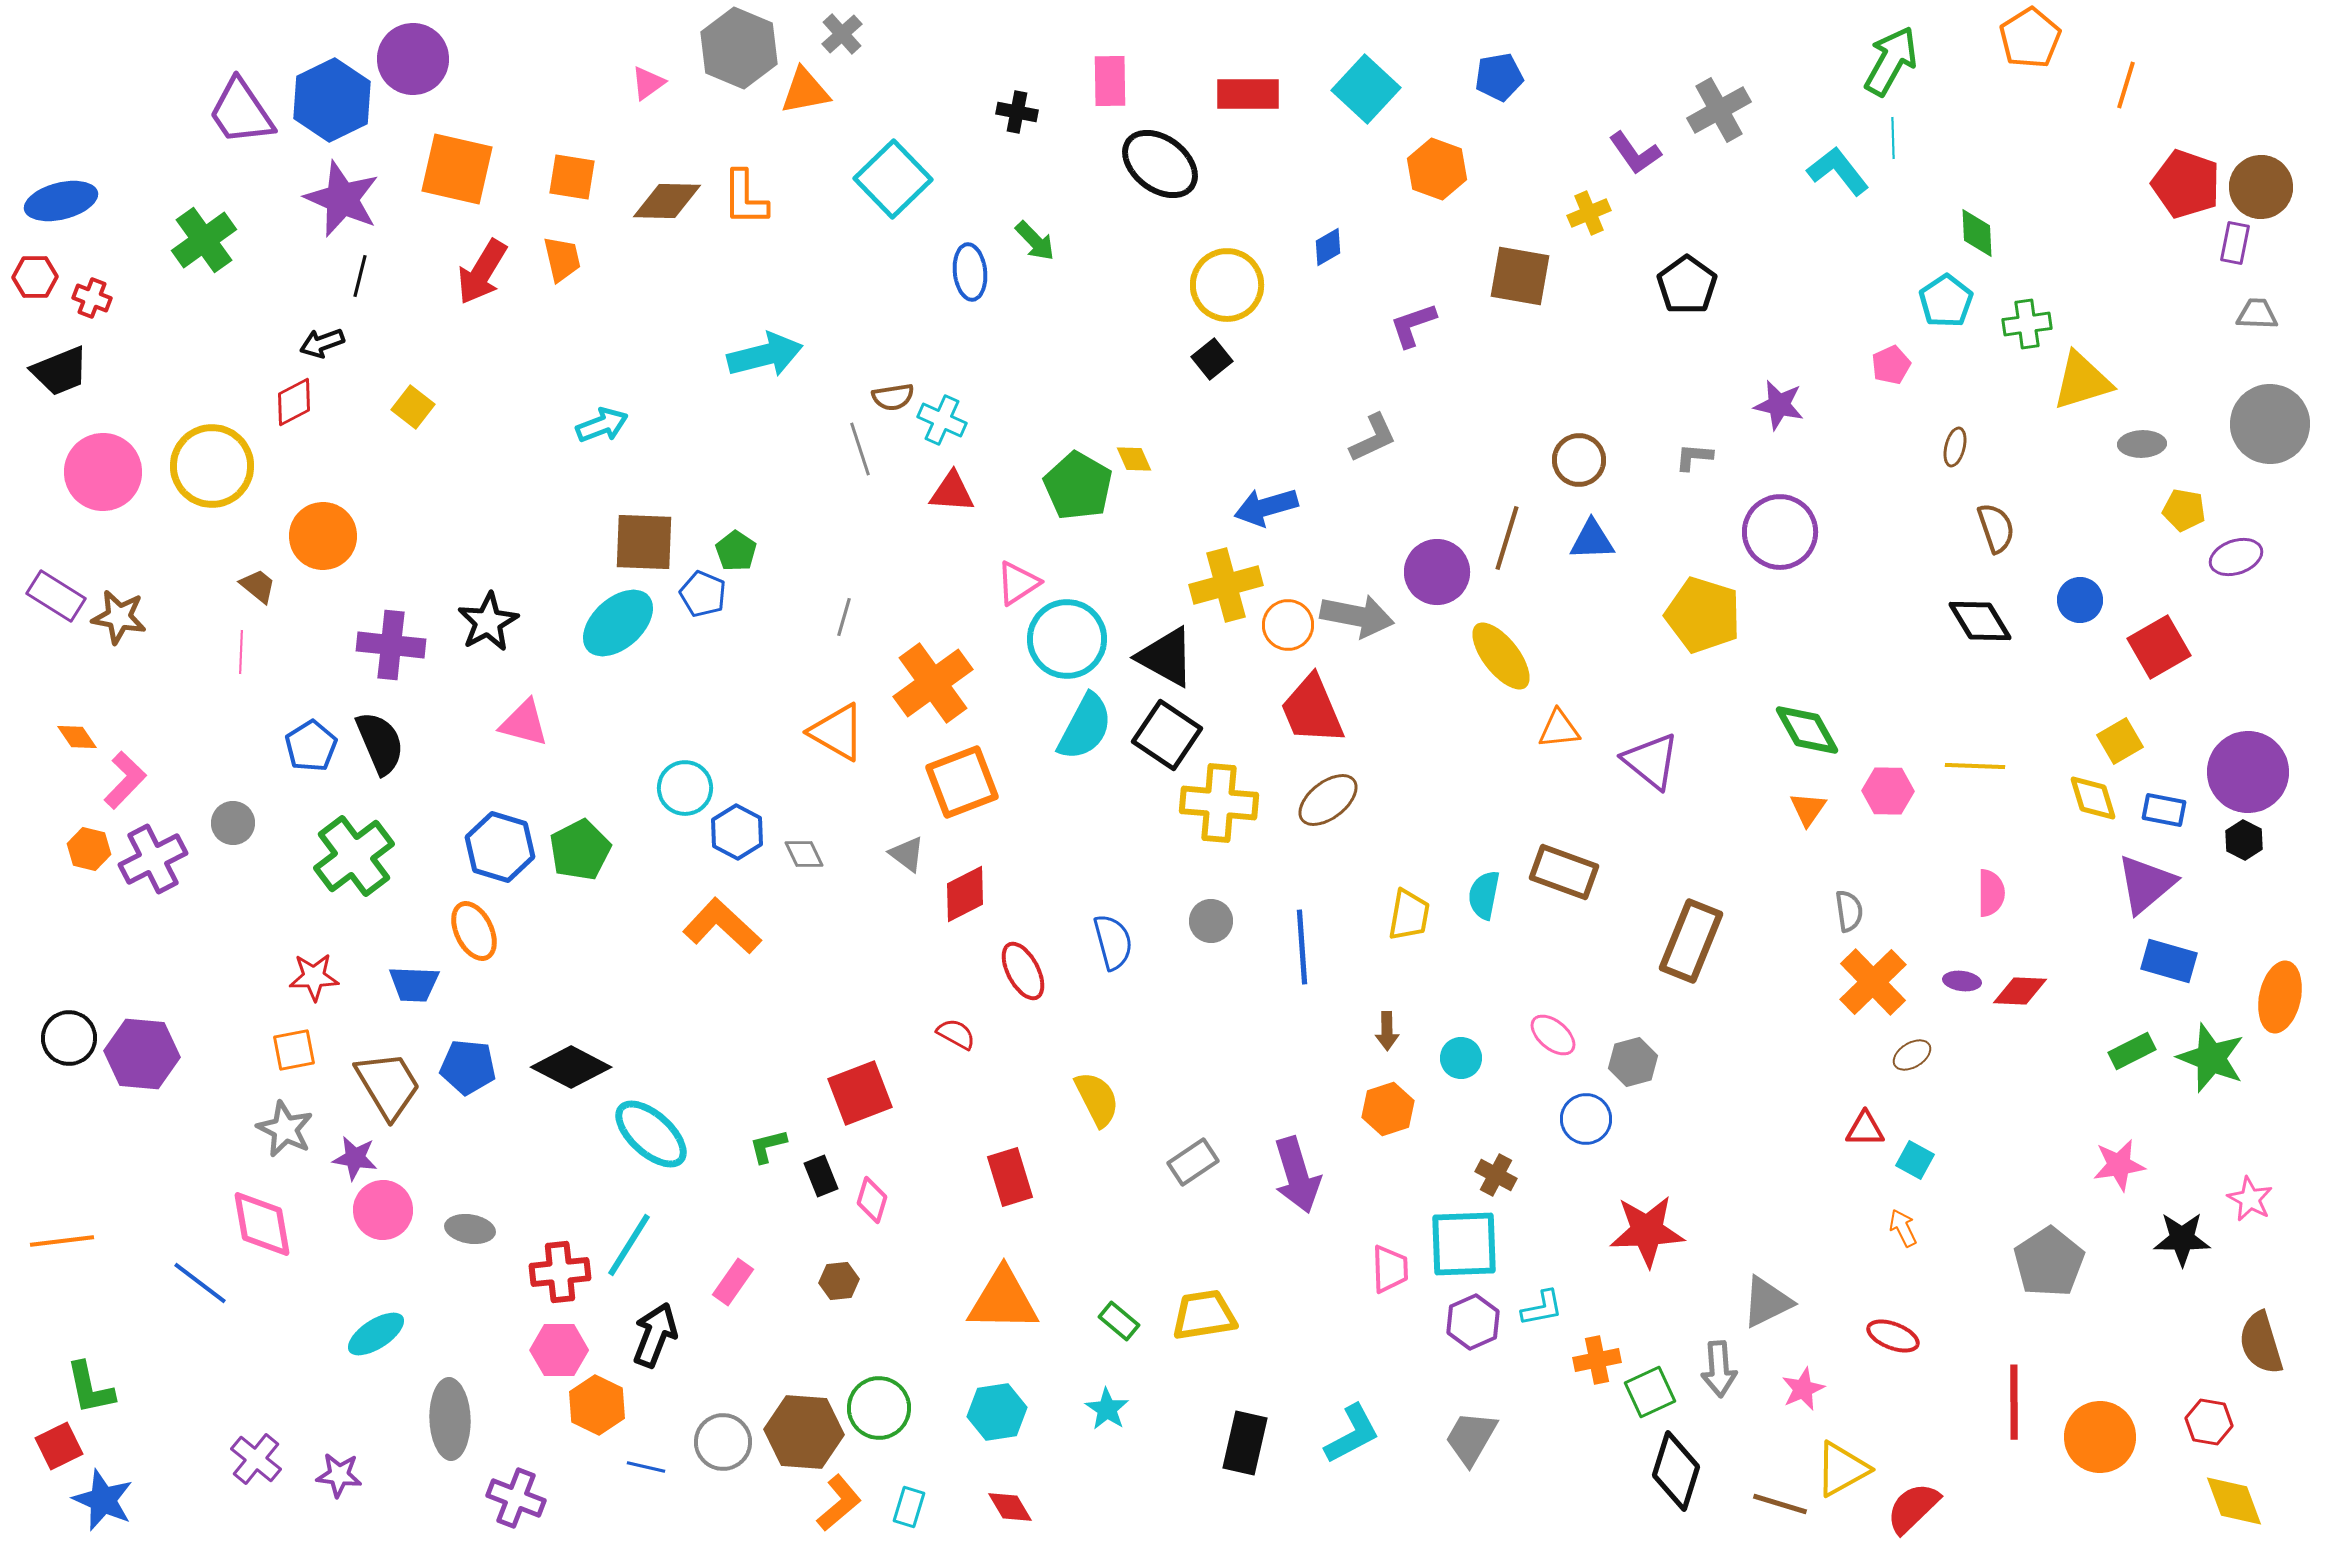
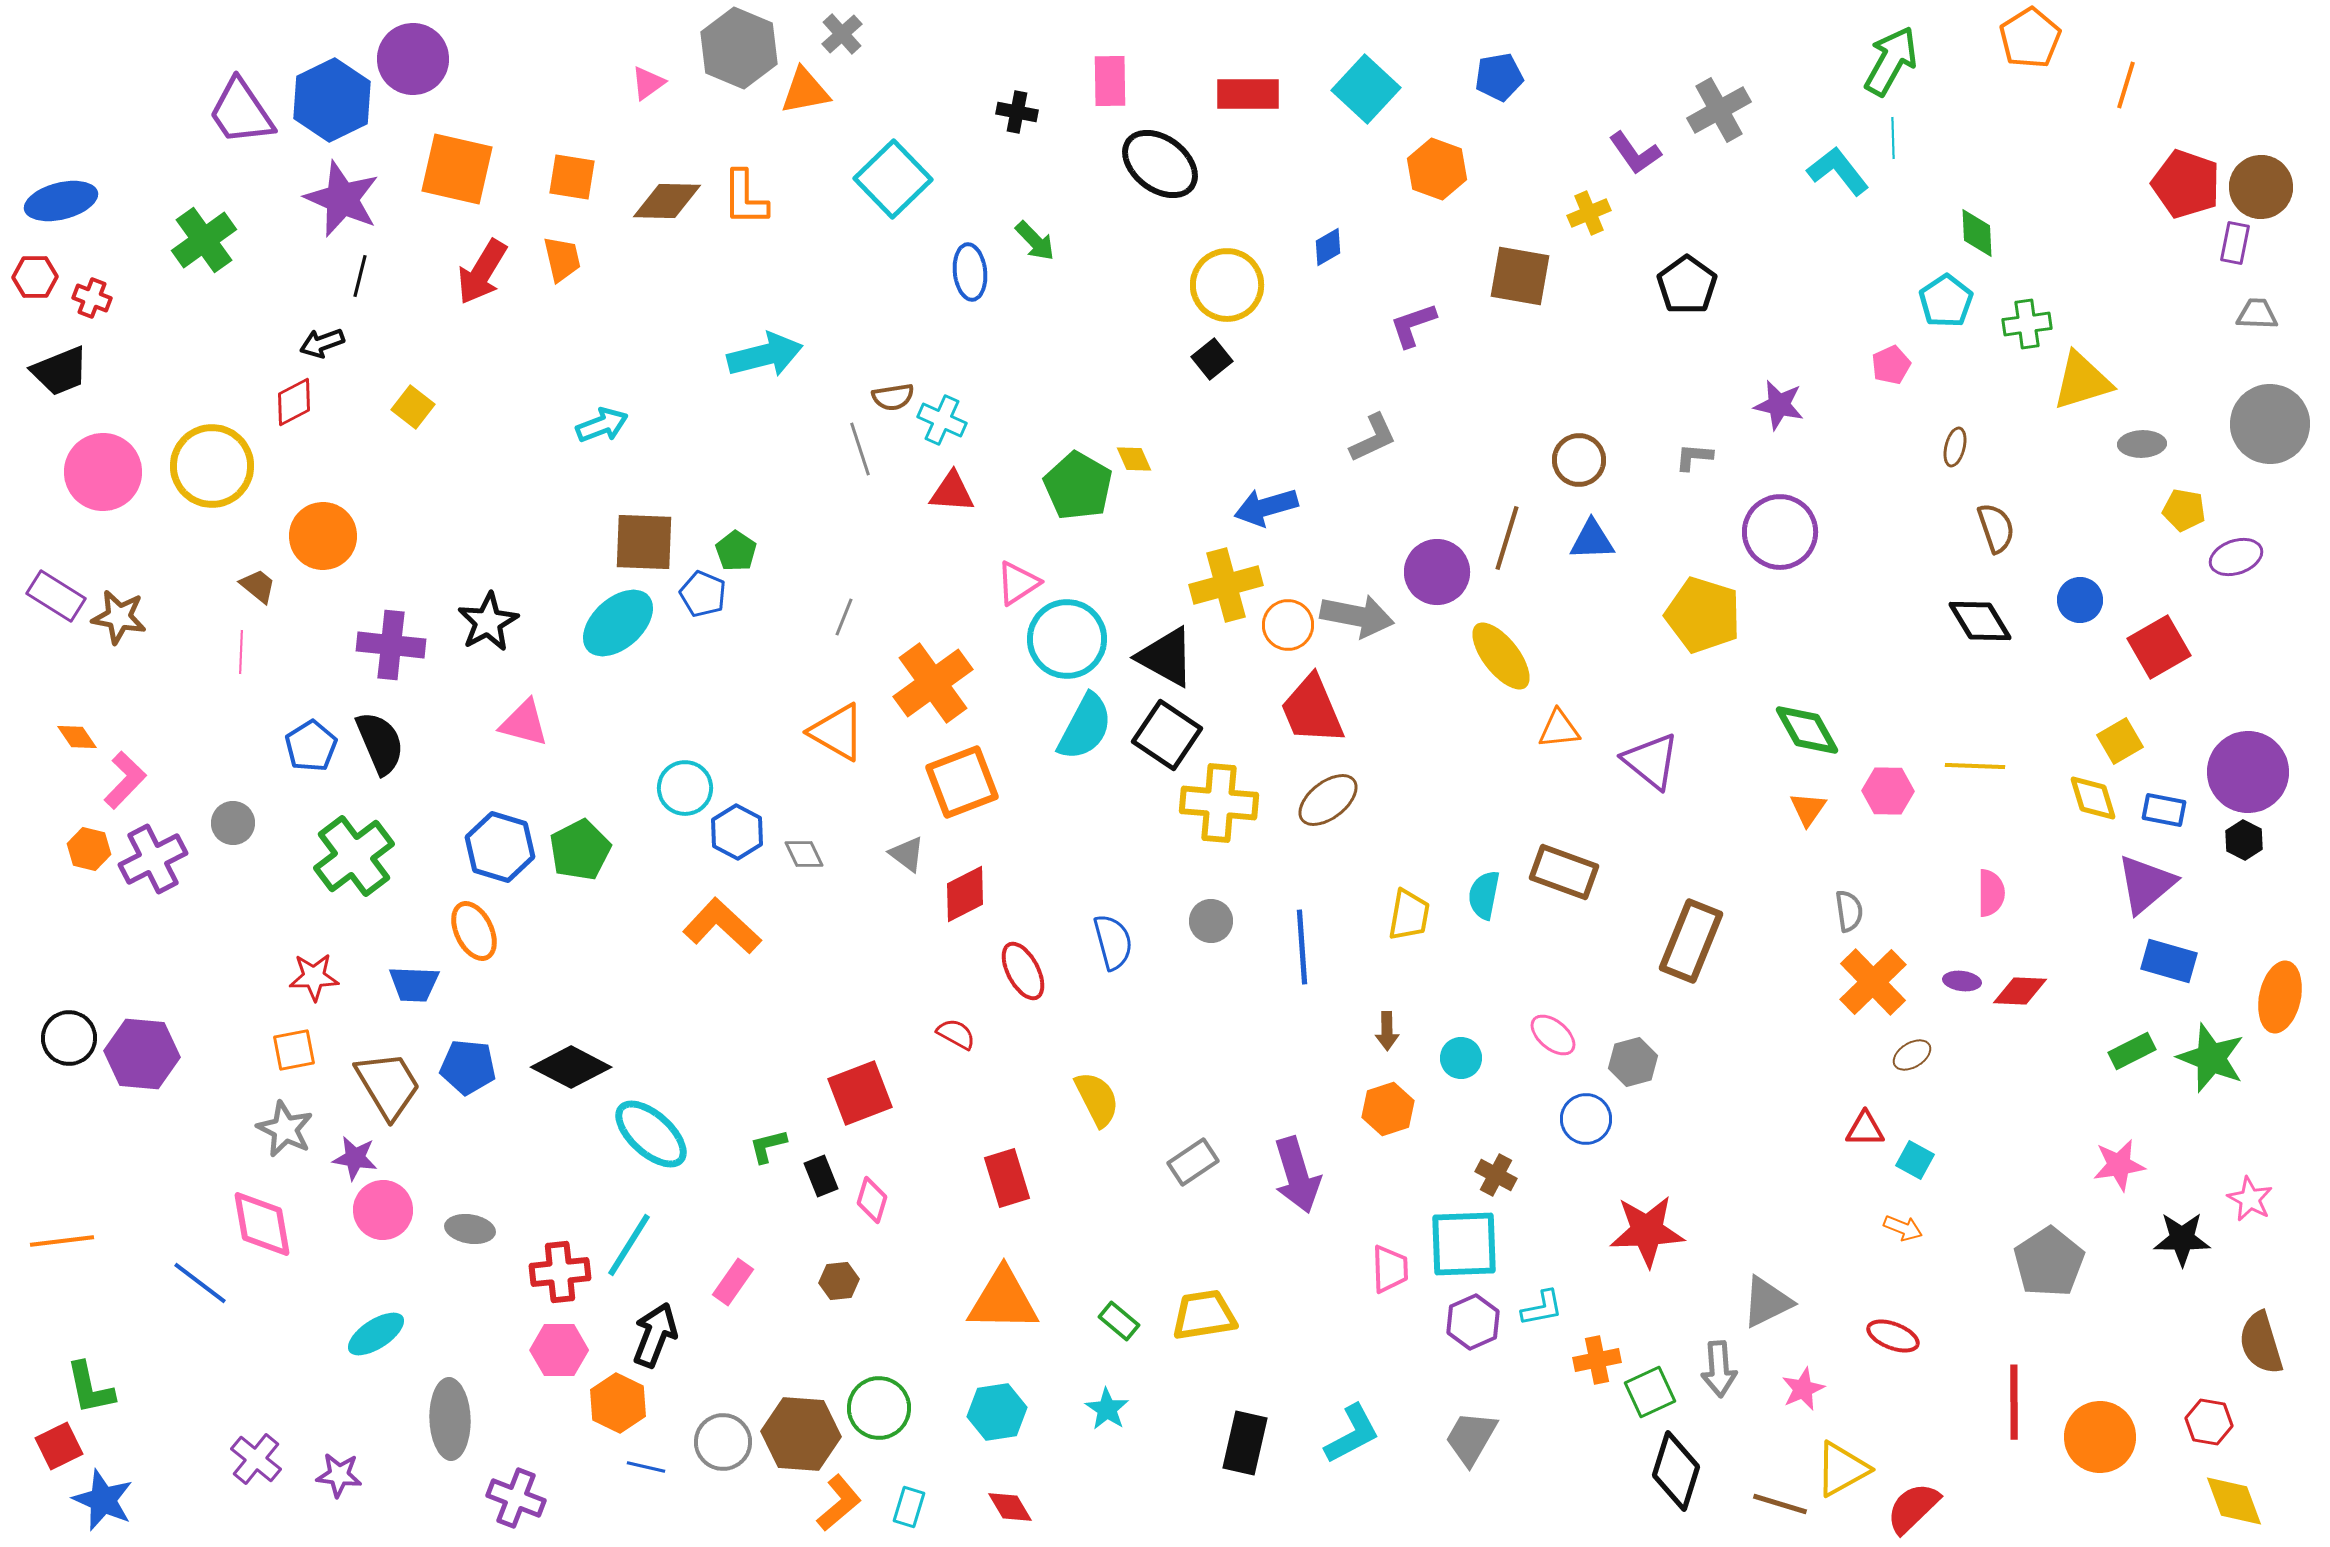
gray line at (844, 617): rotated 6 degrees clockwise
red rectangle at (1010, 1177): moved 3 px left, 1 px down
orange arrow at (1903, 1228): rotated 138 degrees clockwise
orange hexagon at (597, 1405): moved 21 px right, 2 px up
brown hexagon at (804, 1432): moved 3 px left, 2 px down
